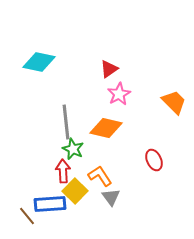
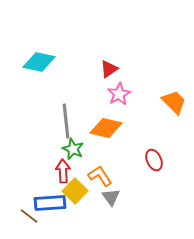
gray line: moved 1 px up
blue rectangle: moved 1 px up
brown line: moved 2 px right; rotated 12 degrees counterclockwise
